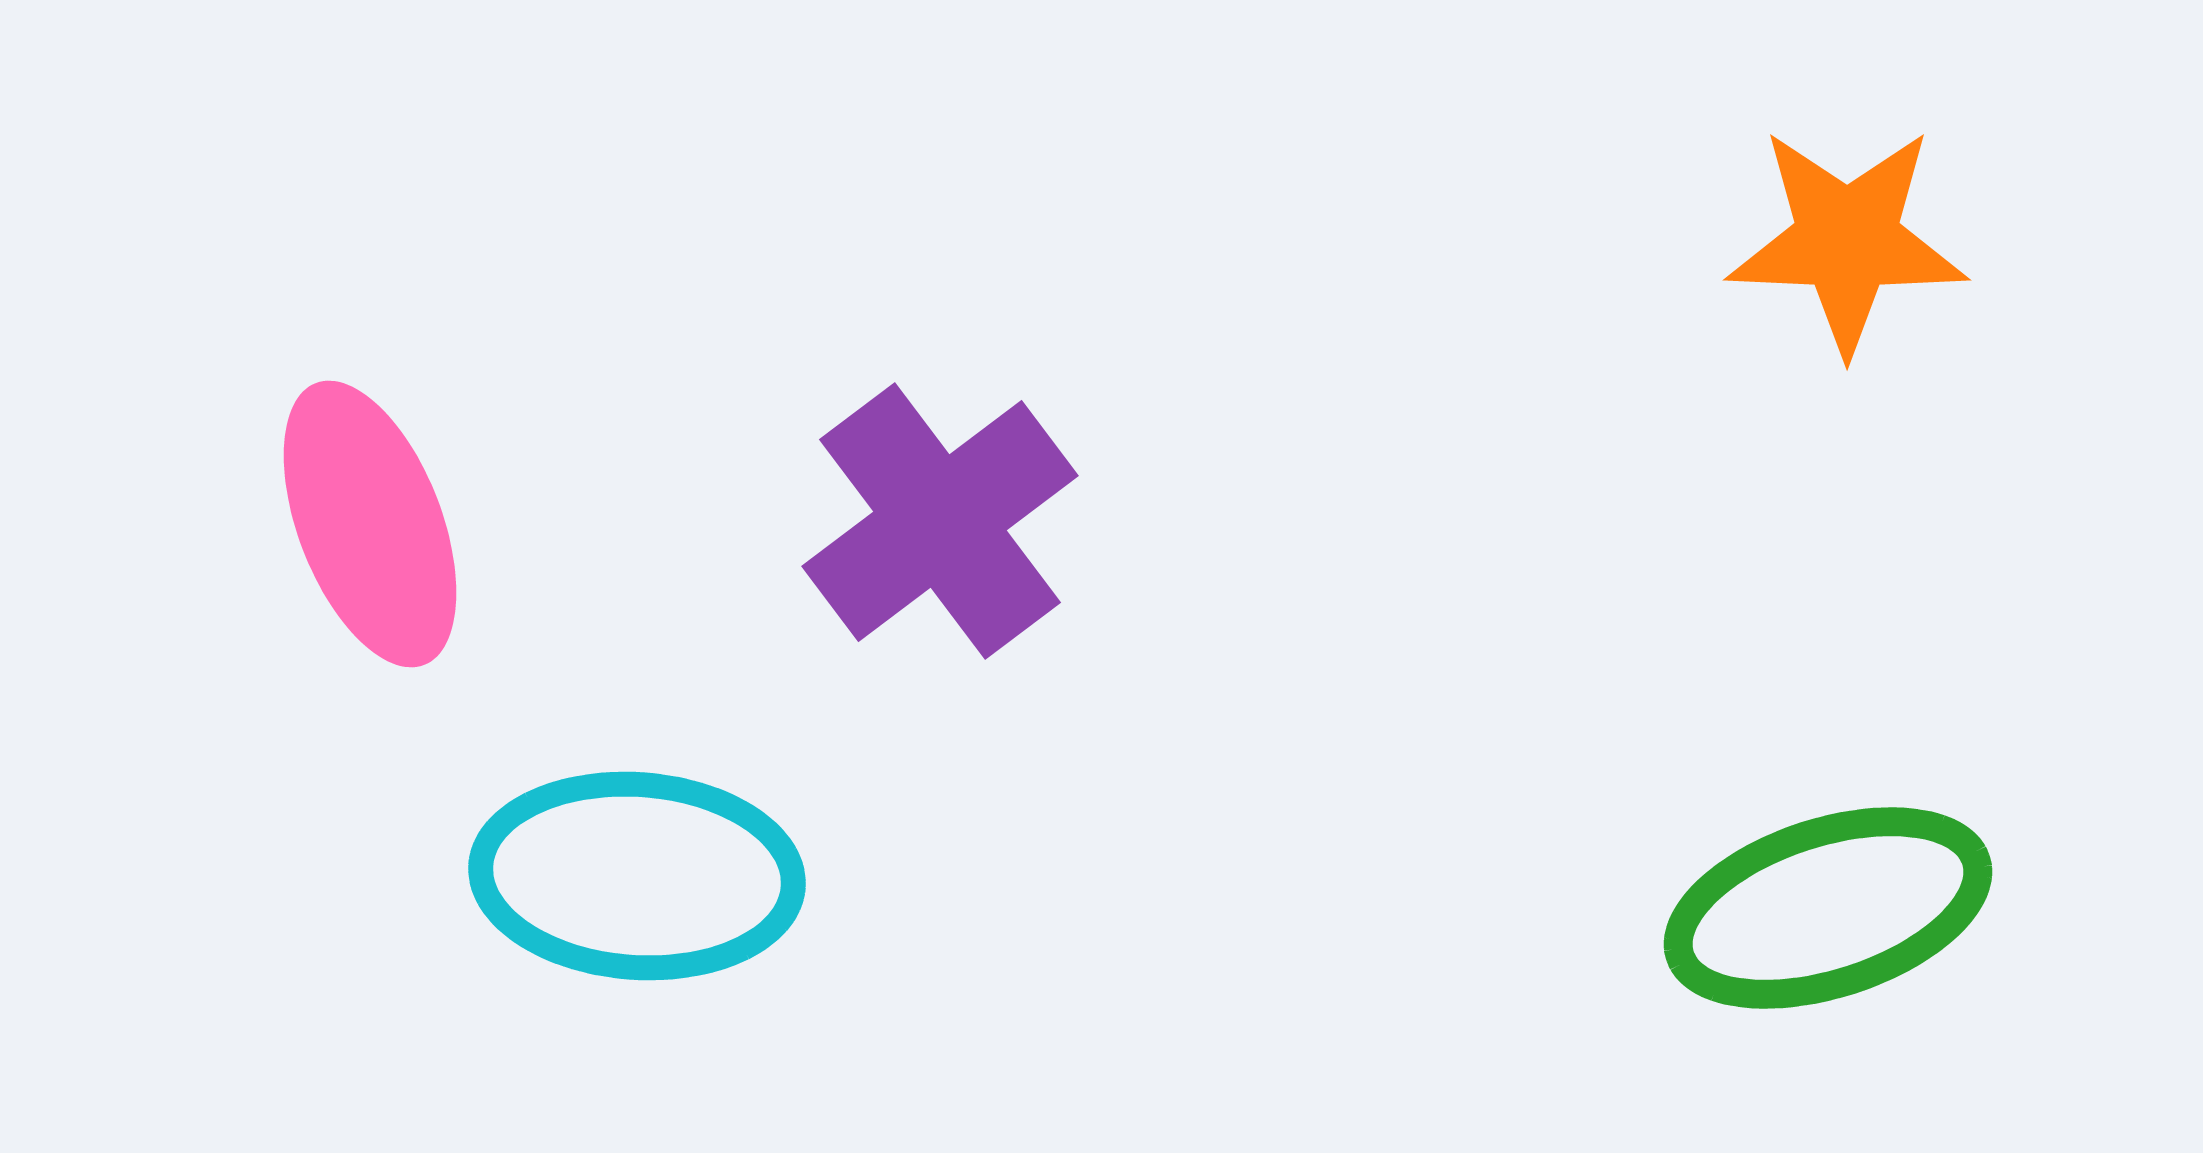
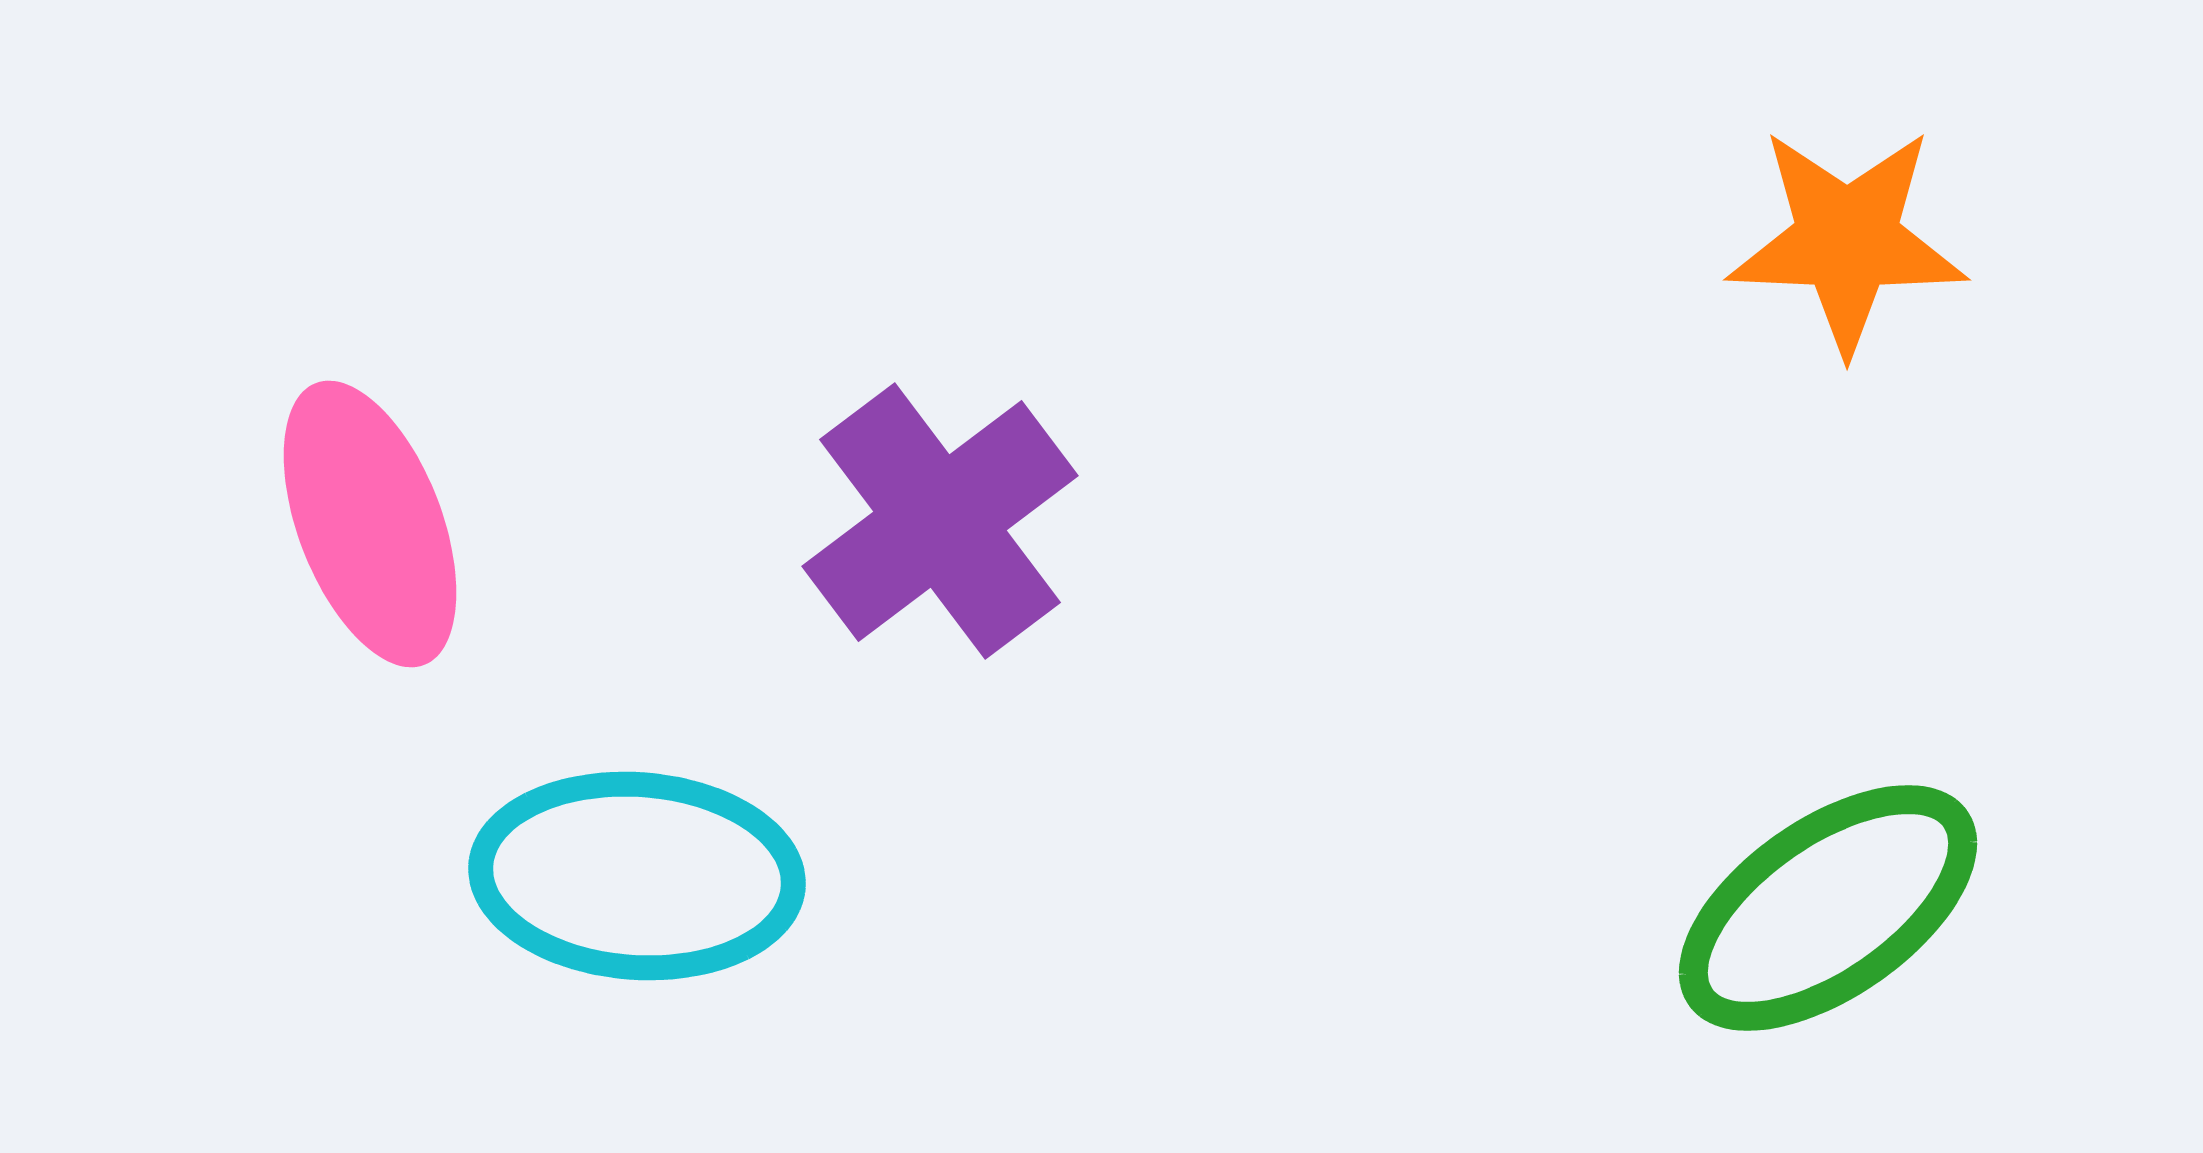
green ellipse: rotated 17 degrees counterclockwise
